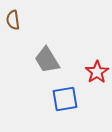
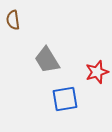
red star: rotated 15 degrees clockwise
